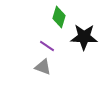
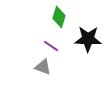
black star: moved 4 px right, 2 px down
purple line: moved 4 px right
